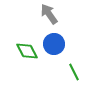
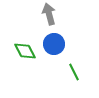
gray arrow: rotated 20 degrees clockwise
green diamond: moved 2 px left
